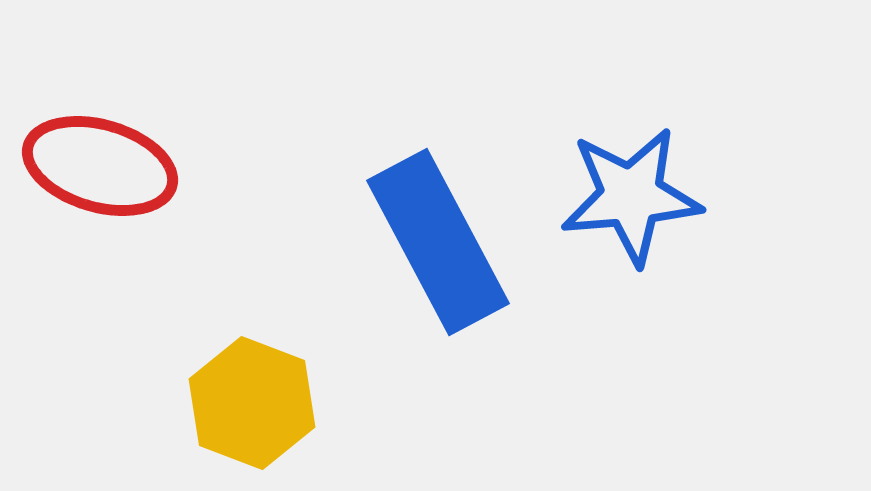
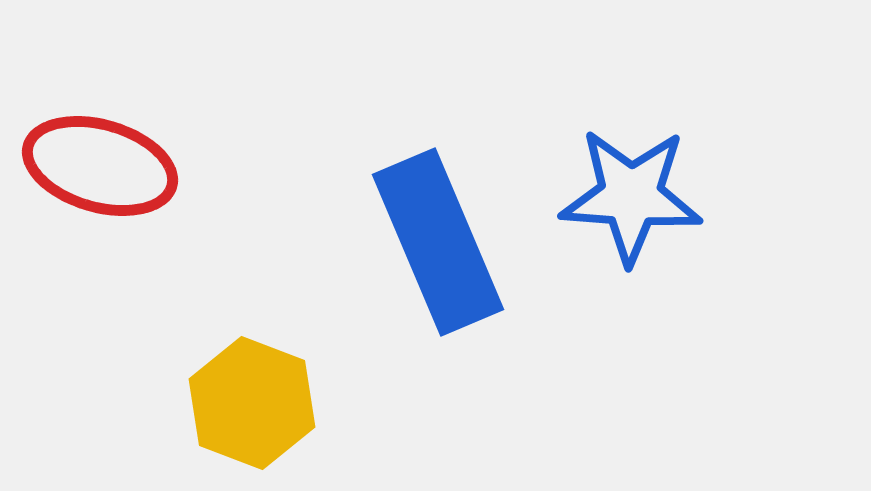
blue star: rotated 9 degrees clockwise
blue rectangle: rotated 5 degrees clockwise
